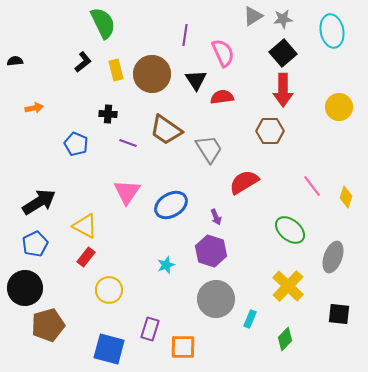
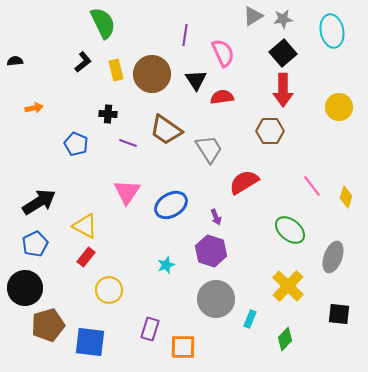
blue square at (109, 349): moved 19 px left, 7 px up; rotated 8 degrees counterclockwise
